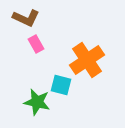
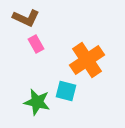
cyan square: moved 5 px right, 6 px down
